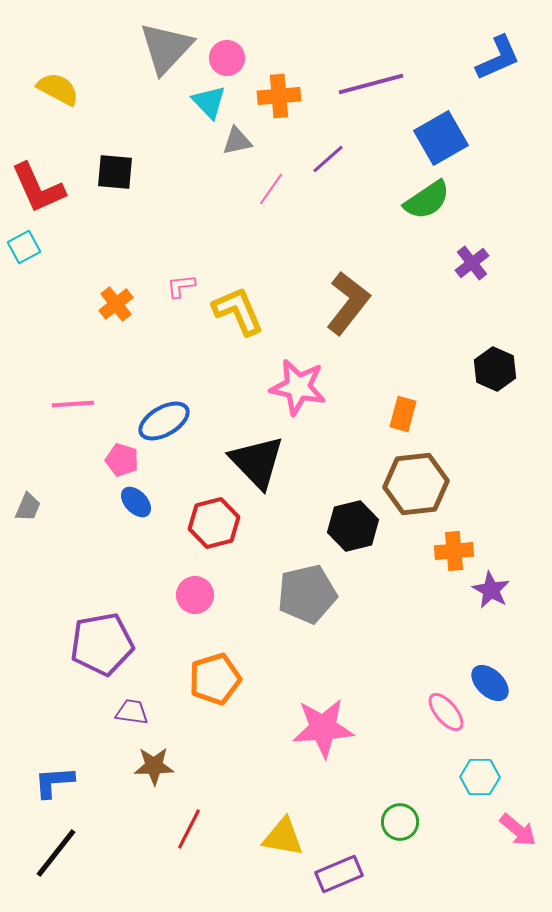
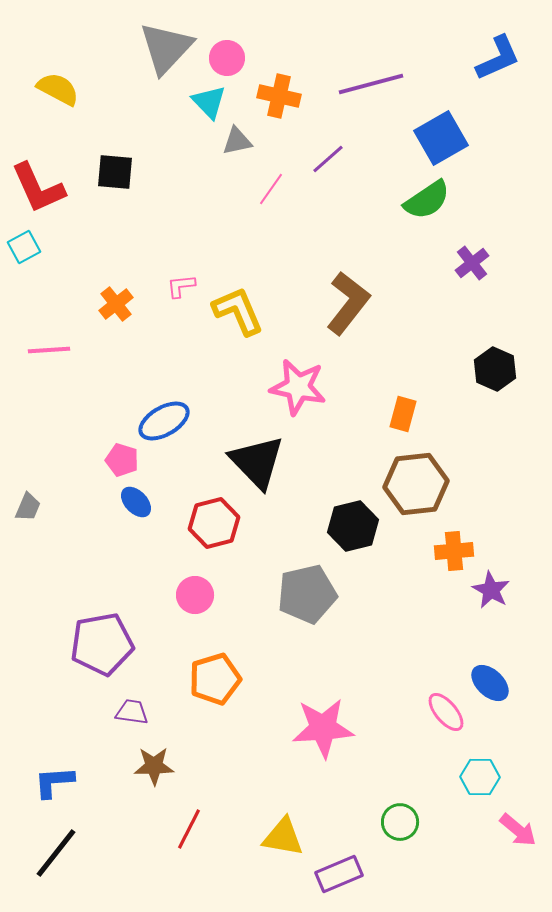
orange cross at (279, 96): rotated 18 degrees clockwise
pink line at (73, 404): moved 24 px left, 54 px up
